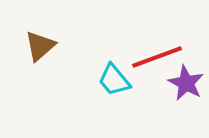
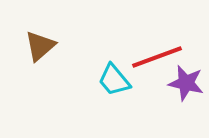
purple star: rotated 15 degrees counterclockwise
